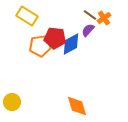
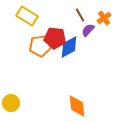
brown line: moved 10 px left; rotated 24 degrees clockwise
blue diamond: moved 2 px left, 3 px down
yellow circle: moved 1 px left, 1 px down
orange diamond: rotated 10 degrees clockwise
